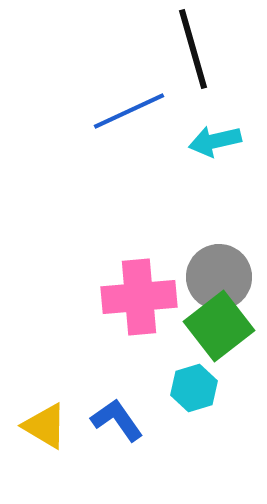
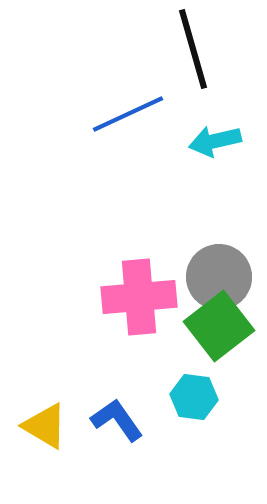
blue line: moved 1 px left, 3 px down
cyan hexagon: moved 9 px down; rotated 24 degrees clockwise
